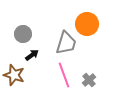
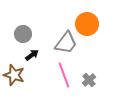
gray trapezoid: rotated 20 degrees clockwise
